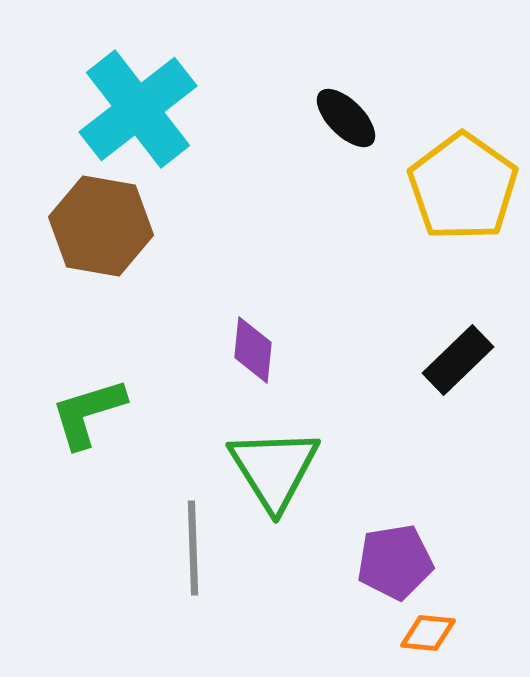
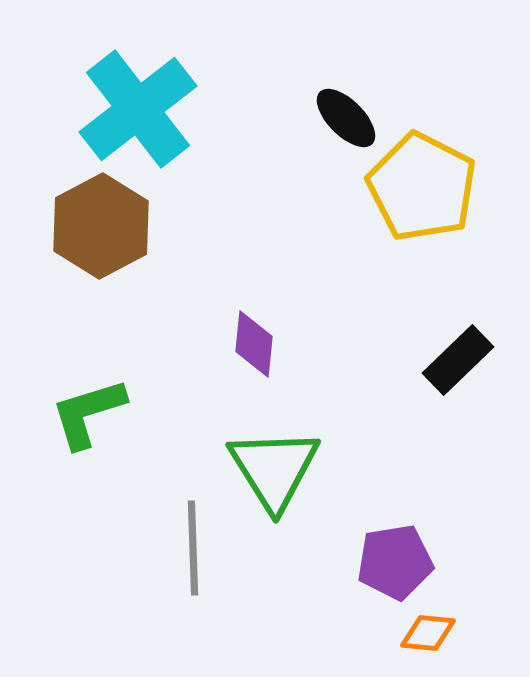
yellow pentagon: moved 41 px left; rotated 8 degrees counterclockwise
brown hexagon: rotated 22 degrees clockwise
purple diamond: moved 1 px right, 6 px up
